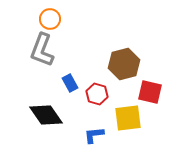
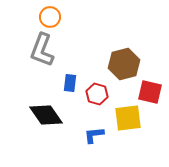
orange circle: moved 2 px up
blue rectangle: rotated 36 degrees clockwise
